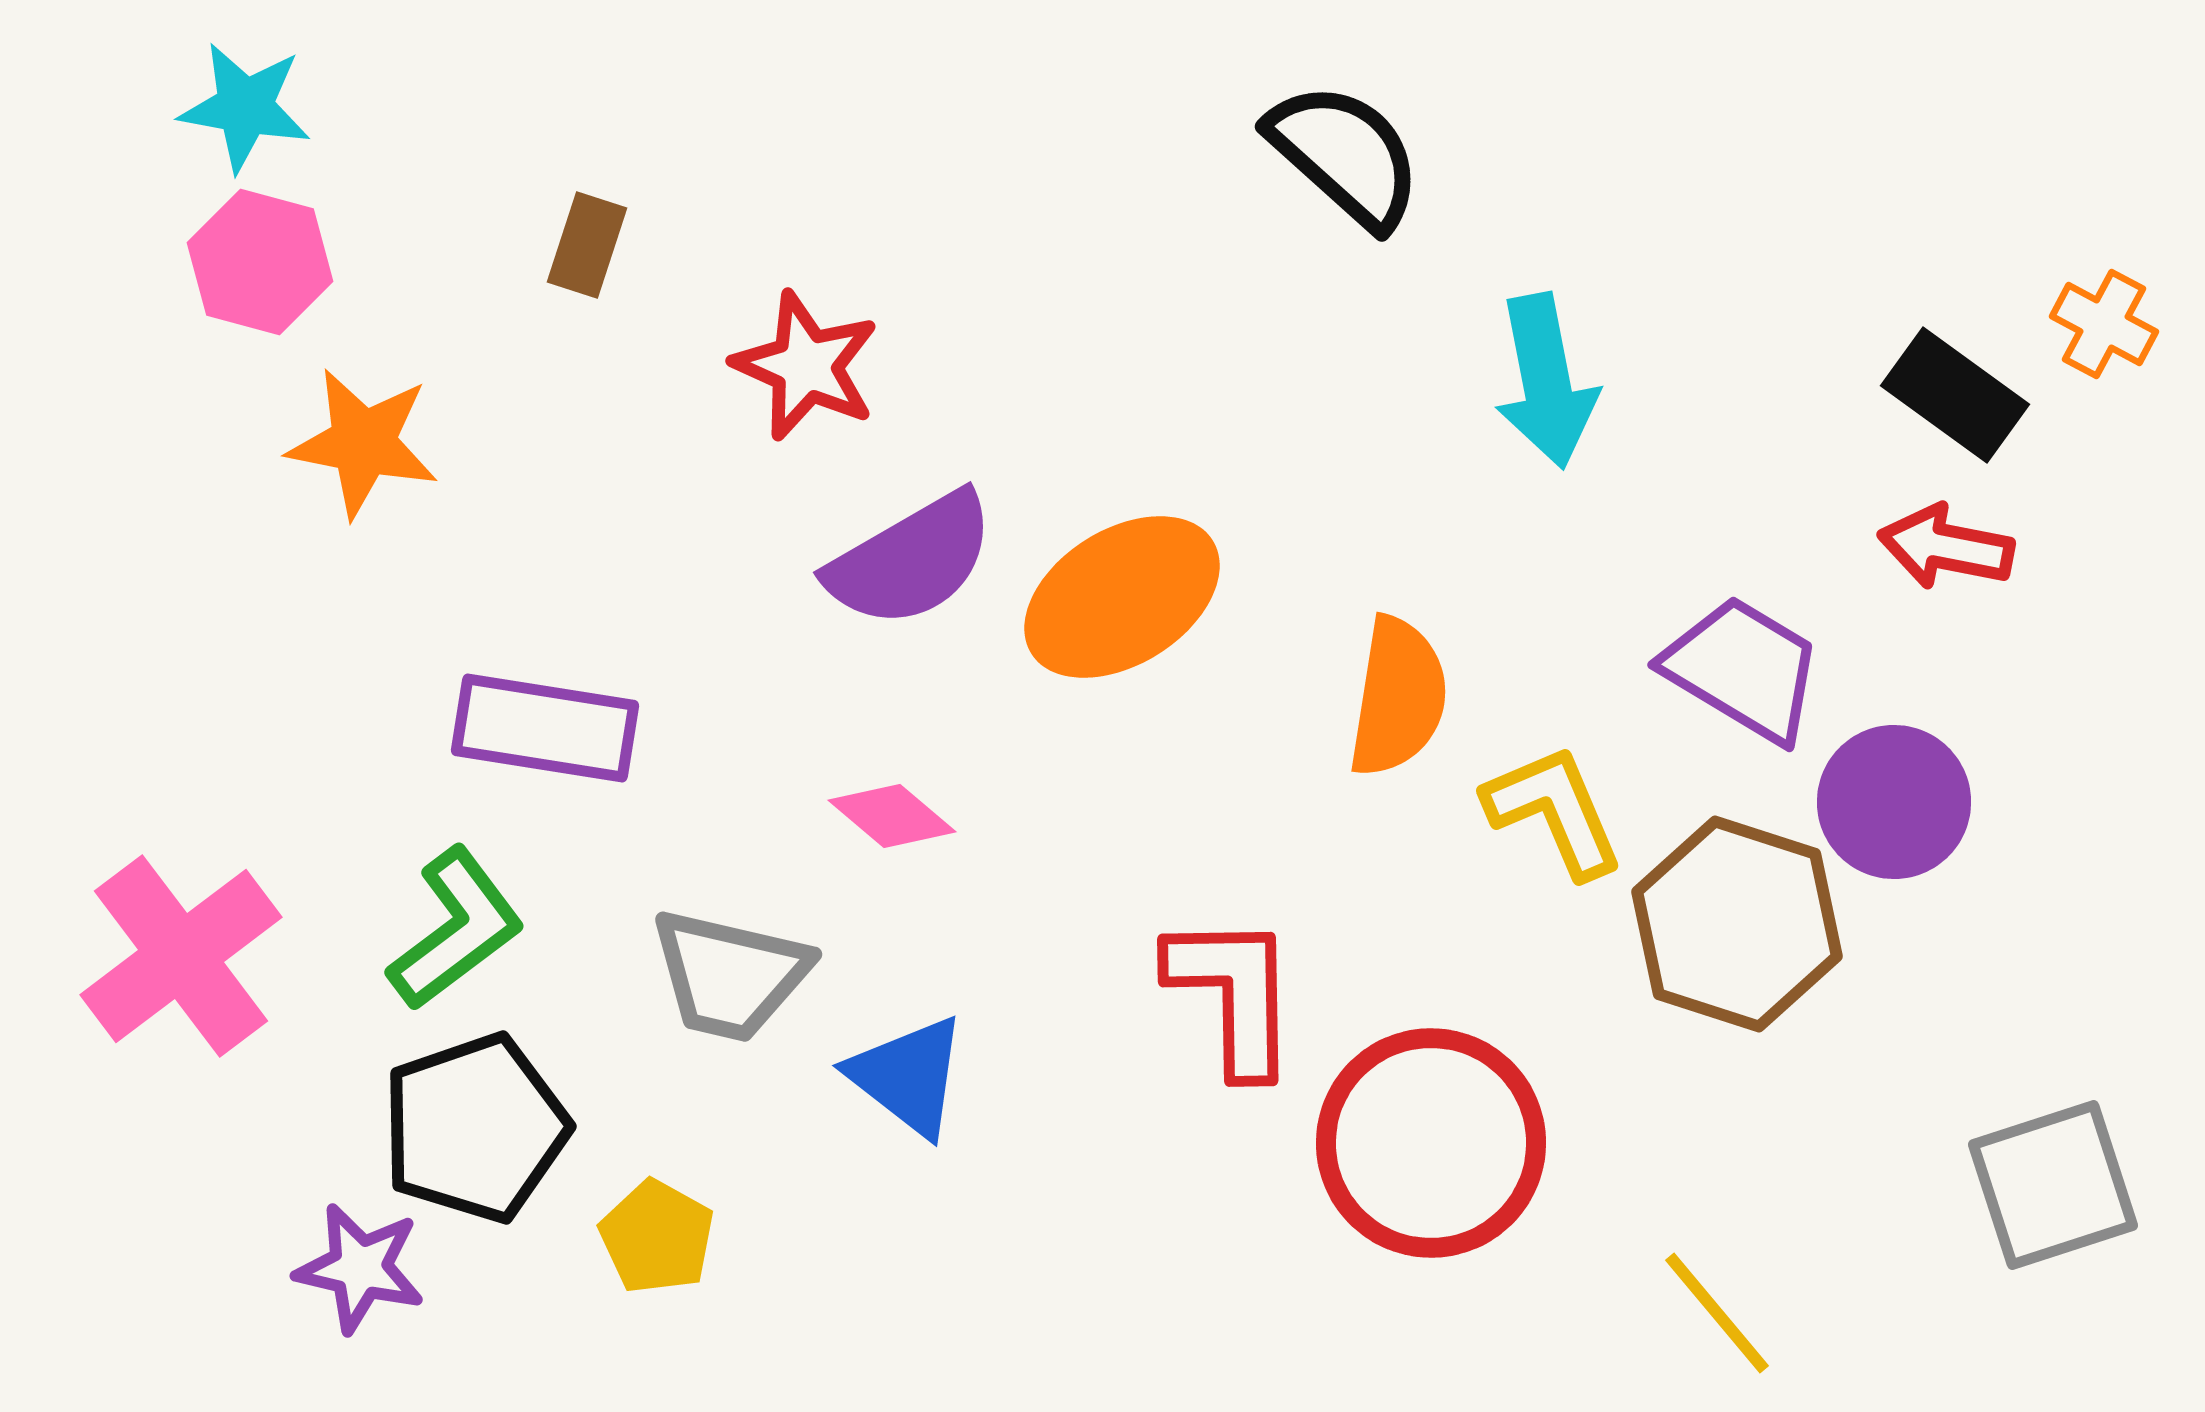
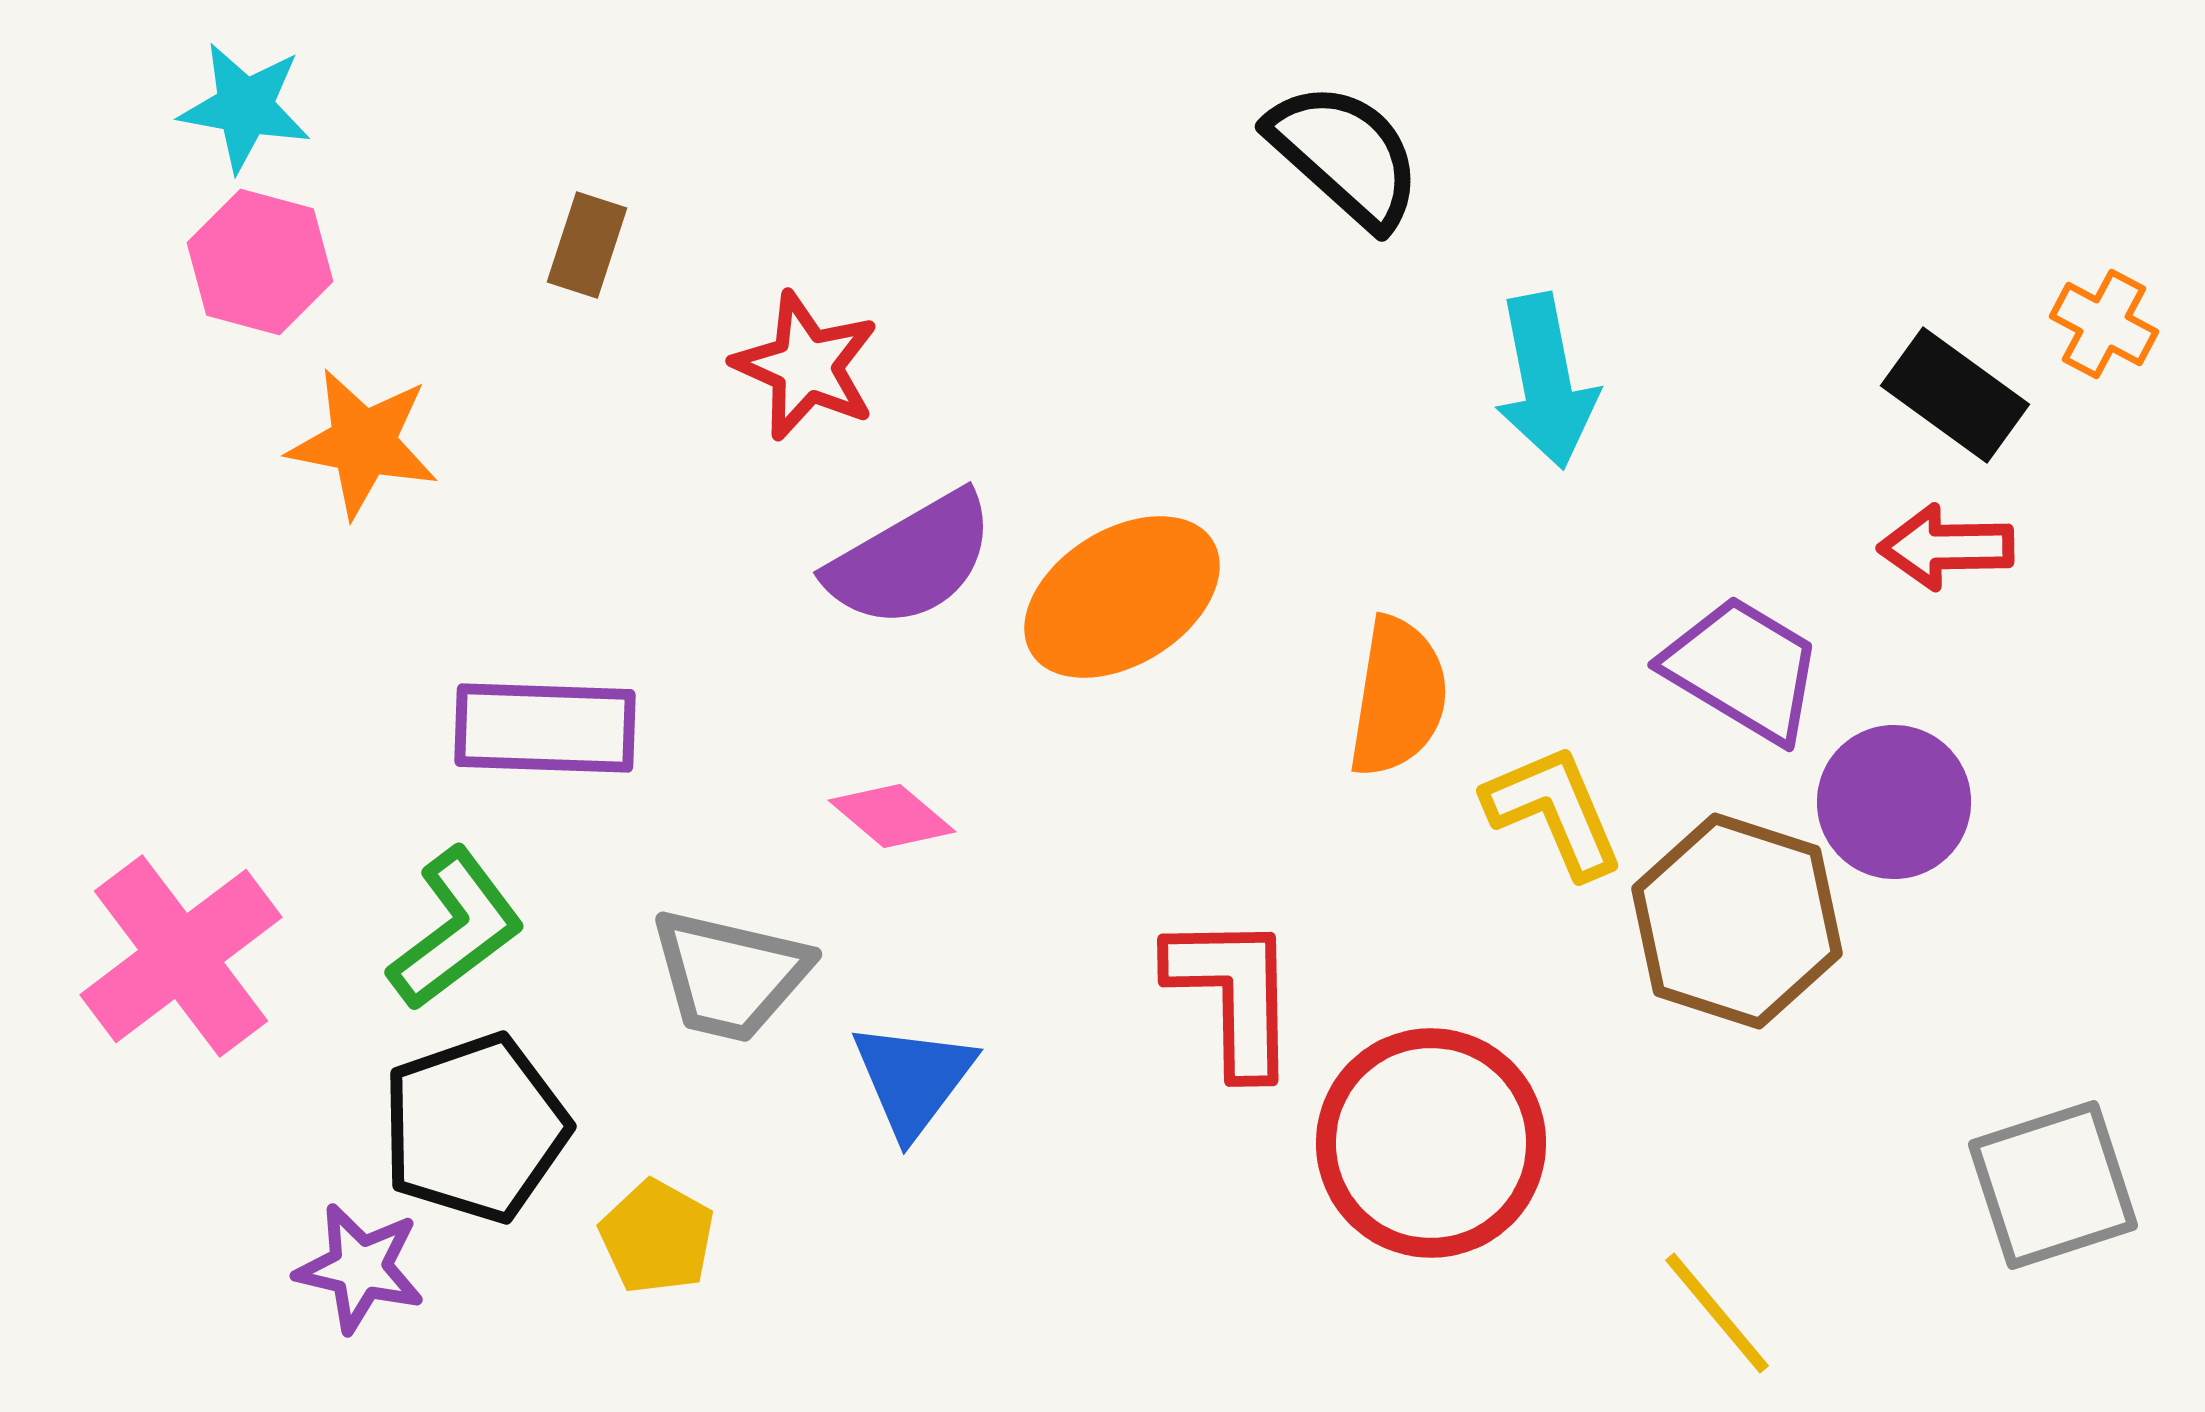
red arrow: rotated 12 degrees counterclockwise
purple rectangle: rotated 7 degrees counterclockwise
brown hexagon: moved 3 px up
blue triangle: moved 5 px right, 3 px down; rotated 29 degrees clockwise
